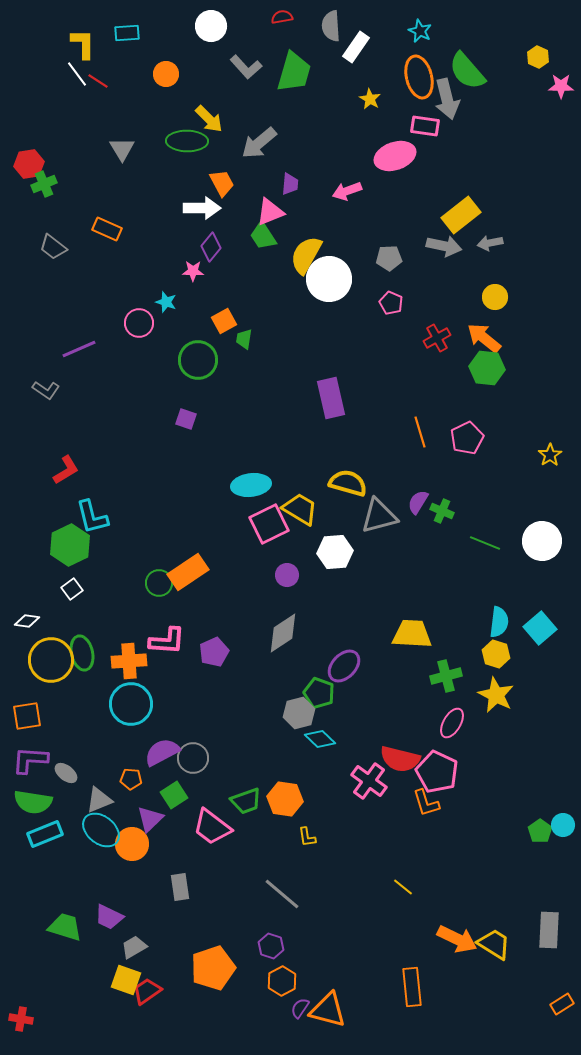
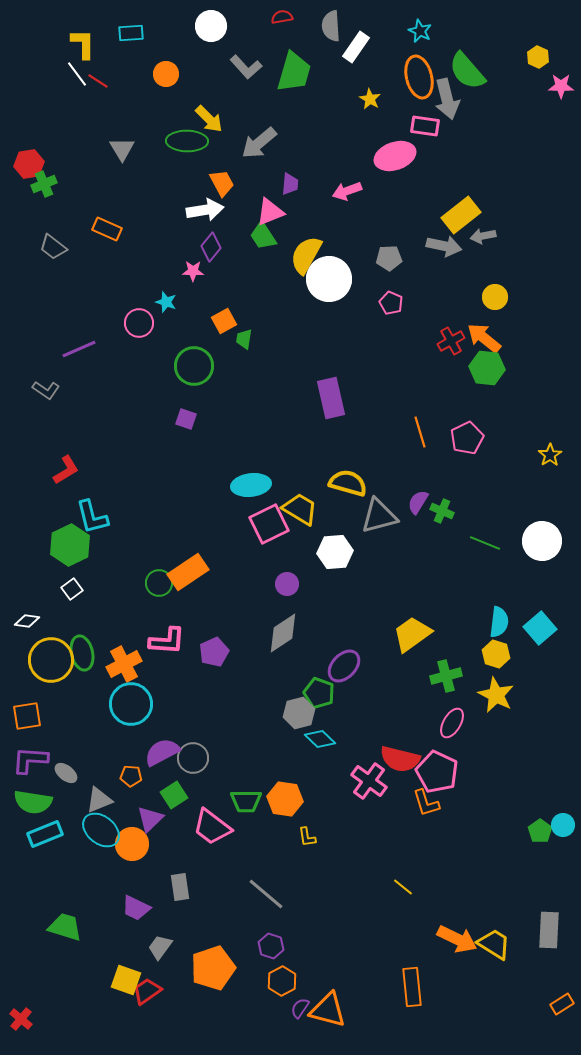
cyan rectangle at (127, 33): moved 4 px right
white arrow at (202, 208): moved 3 px right, 2 px down; rotated 9 degrees counterclockwise
gray arrow at (490, 243): moved 7 px left, 7 px up
red cross at (437, 338): moved 14 px right, 3 px down
green circle at (198, 360): moved 4 px left, 6 px down
purple circle at (287, 575): moved 9 px down
yellow trapezoid at (412, 634): rotated 39 degrees counterclockwise
orange cross at (129, 661): moved 5 px left, 3 px down; rotated 24 degrees counterclockwise
orange pentagon at (131, 779): moved 3 px up
green trapezoid at (246, 801): rotated 20 degrees clockwise
gray line at (282, 894): moved 16 px left
purple trapezoid at (109, 917): moved 27 px right, 9 px up
gray trapezoid at (134, 947): moved 26 px right; rotated 24 degrees counterclockwise
red cross at (21, 1019): rotated 30 degrees clockwise
